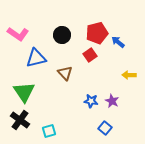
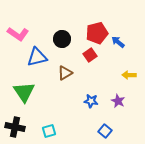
black circle: moved 4 px down
blue triangle: moved 1 px right, 1 px up
brown triangle: rotated 42 degrees clockwise
purple star: moved 6 px right
black cross: moved 5 px left, 7 px down; rotated 24 degrees counterclockwise
blue square: moved 3 px down
